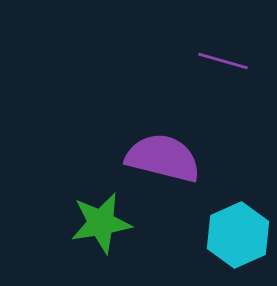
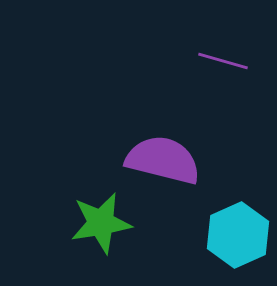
purple semicircle: moved 2 px down
